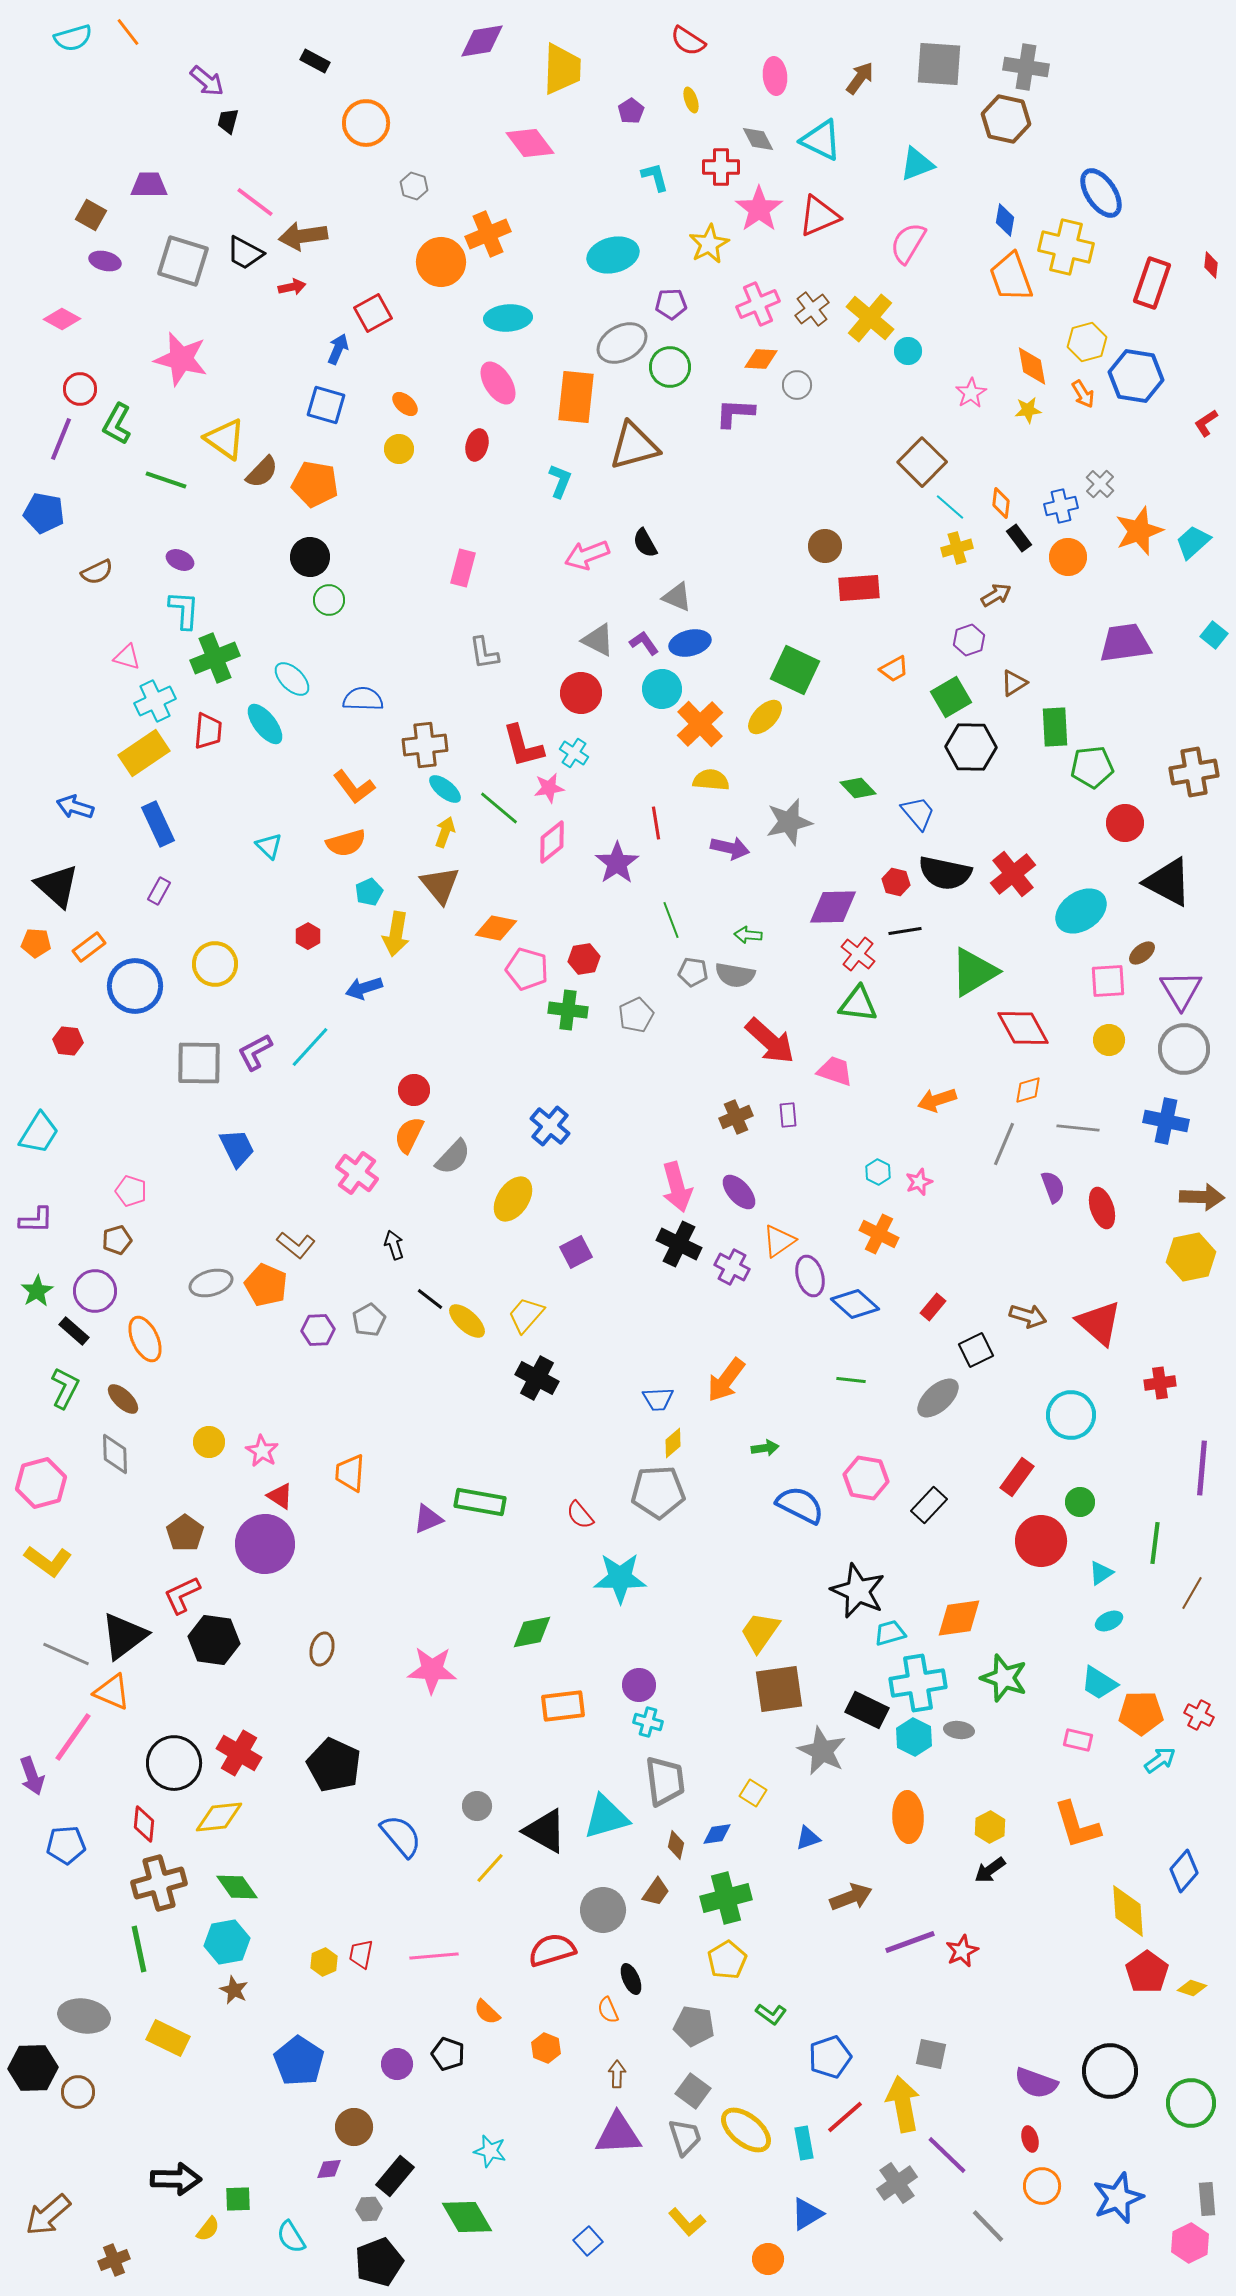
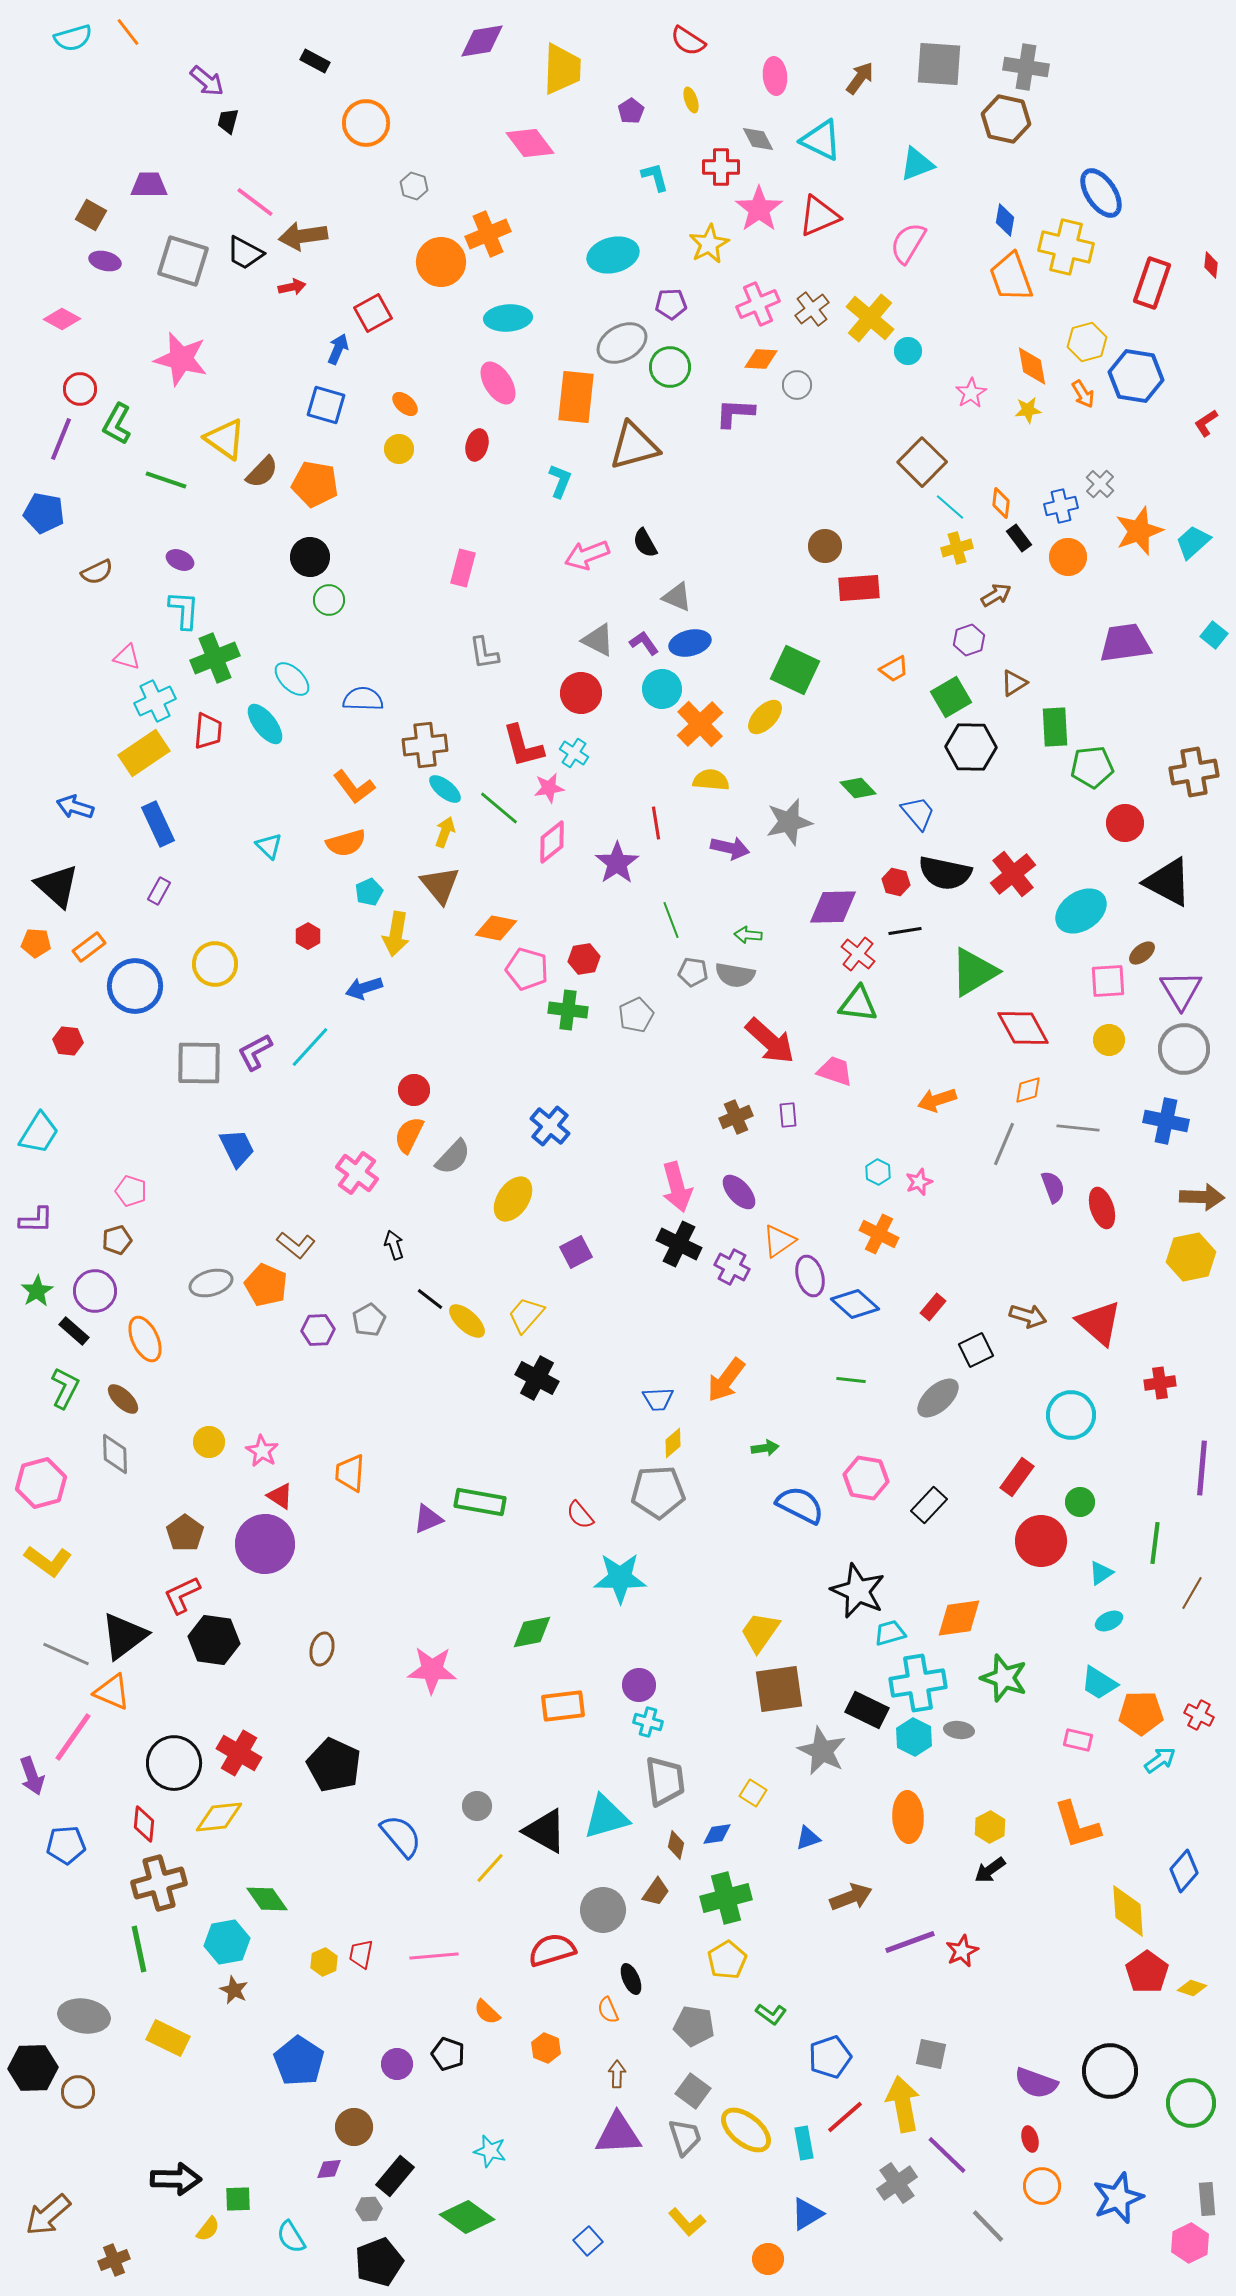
green diamond at (237, 1887): moved 30 px right, 12 px down
green diamond at (467, 2217): rotated 24 degrees counterclockwise
